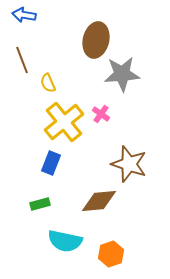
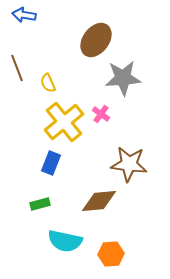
brown ellipse: rotated 24 degrees clockwise
brown line: moved 5 px left, 8 px down
gray star: moved 1 px right, 4 px down
brown star: rotated 12 degrees counterclockwise
orange hexagon: rotated 15 degrees clockwise
